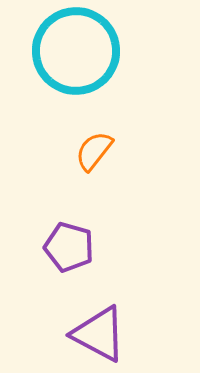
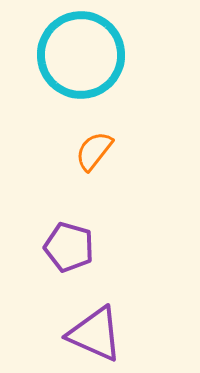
cyan circle: moved 5 px right, 4 px down
purple triangle: moved 4 px left; rotated 4 degrees counterclockwise
